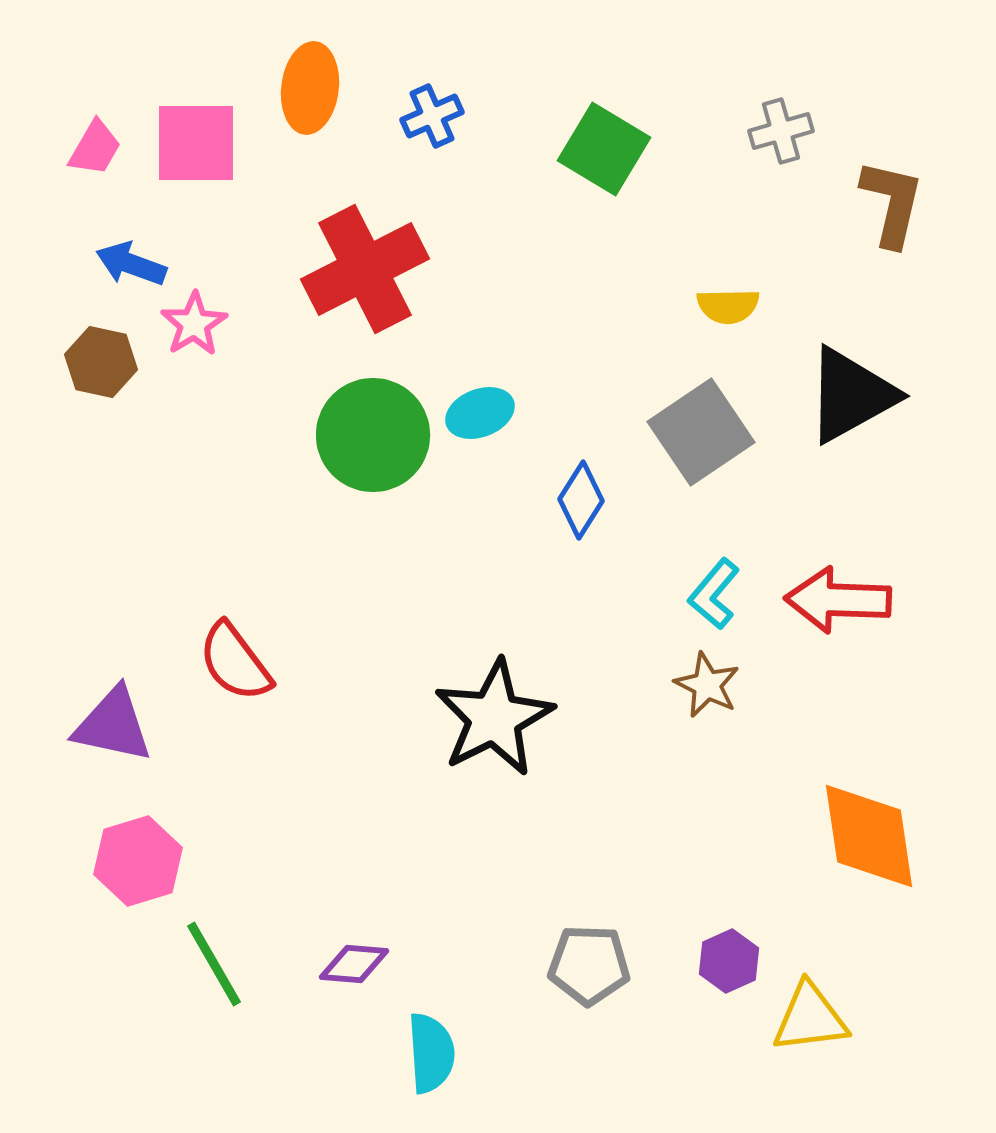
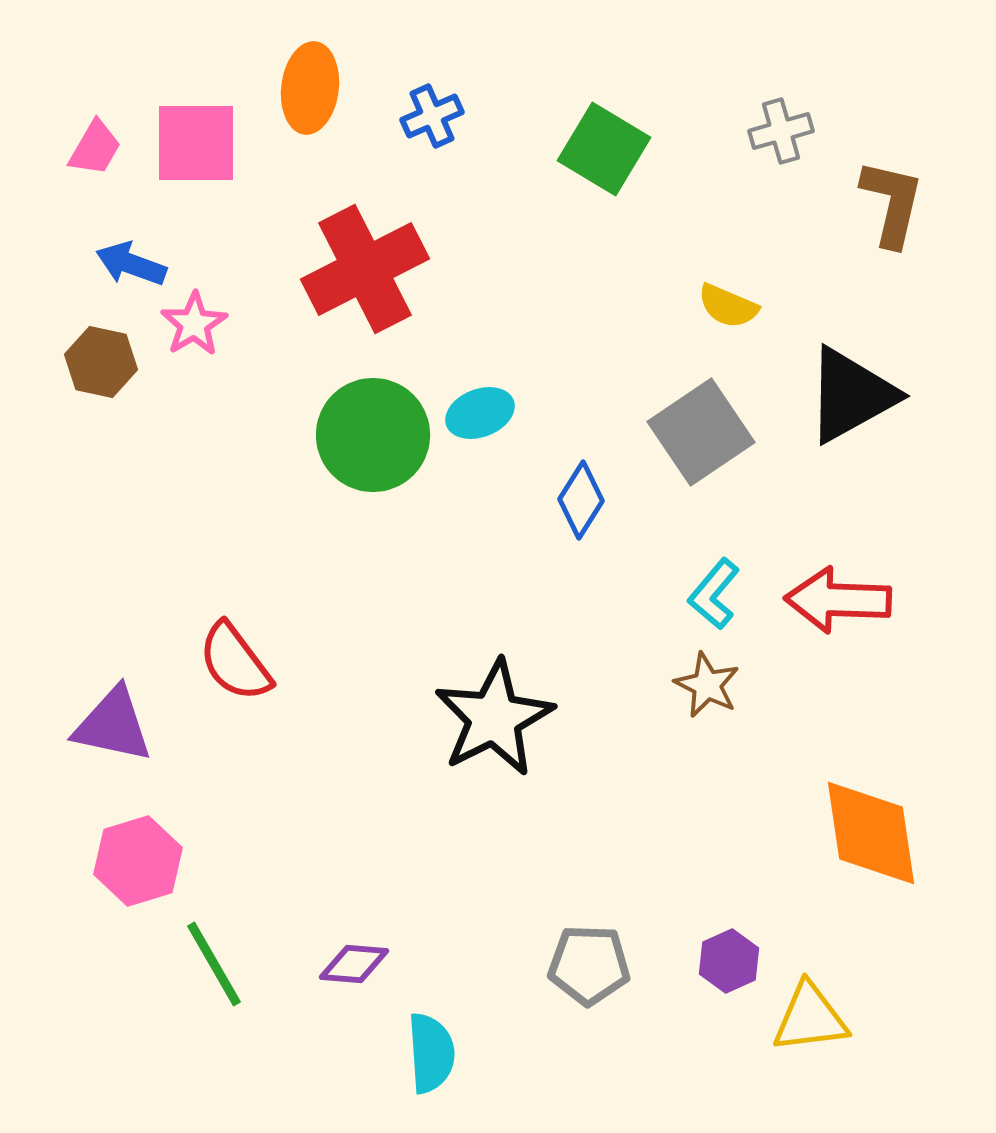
yellow semicircle: rotated 24 degrees clockwise
orange diamond: moved 2 px right, 3 px up
